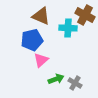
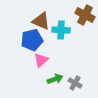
brown triangle: moved 5 px down
cyan cross: moved 7 px left, 2 px down
green arrow: moved 1 px left
